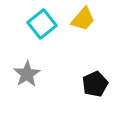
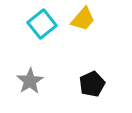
gray star: moved 3 px right, 7 px down
black pentagon: moved 3 px left
